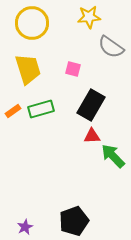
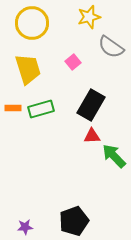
yellow star: rotated 10 degrees counterclockwise
pink square: moved 7 px up; rotated 35 degrees clockwise
orange rectangle: moved 3 px up; rotated 35 degrees clockwise
green arrow: moved 1 px right
purple star: rotated 21 degrees clockwise
